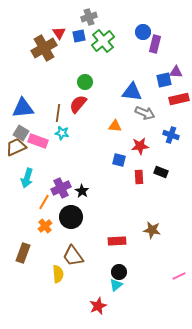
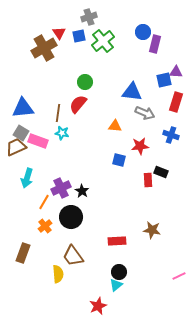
red rectangle at (179, 99): moved 3 px left, 3 px down; rotated 60 degrees counterclockwise
red rectangle at (139, 177): moved 9 px right, 3 px down
